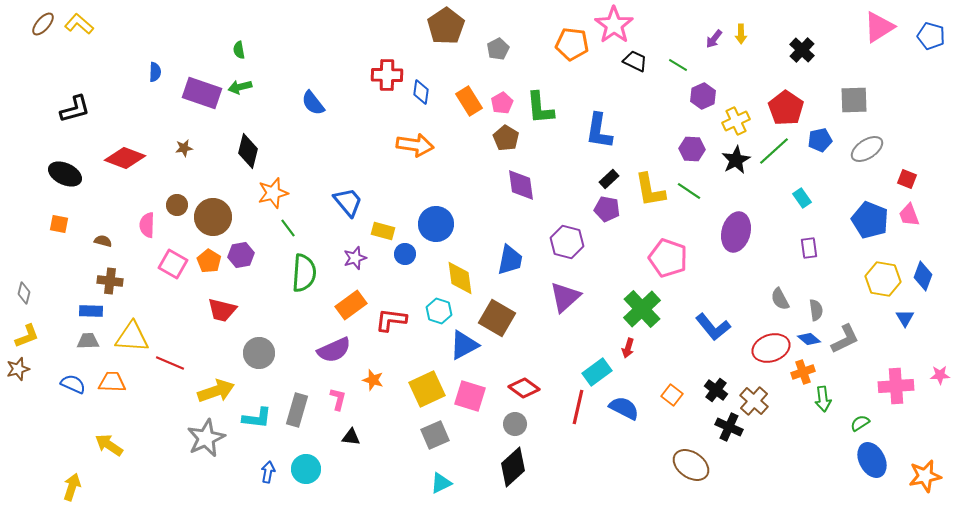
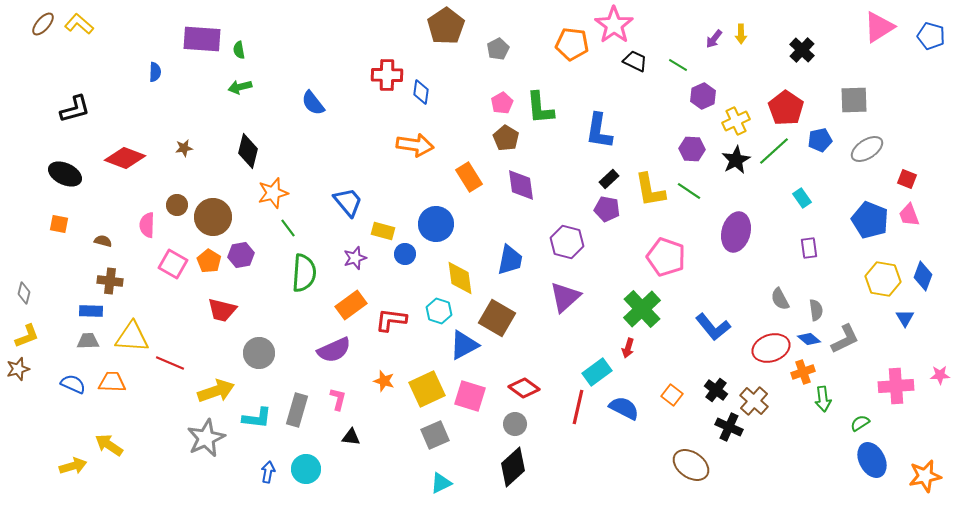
purple rectangle at (202, 93): moved 54 px up; rotated 15 degrees counterclockwise
orange rectangle at (469, 101): moved 76 px down
pink pentagon at (668, 258): moved 2 px left, 1 px up
orange star at (373, 380): moved 11 px right, 1 px down
yellow arrow at (72, 487): moved 1 px right, 21 px up; rotated 56 degrees clockwise
